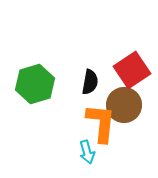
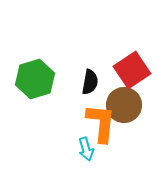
green hexagon: moved 5 px up
cyan arrow: moved 1 px left, 3 px up
